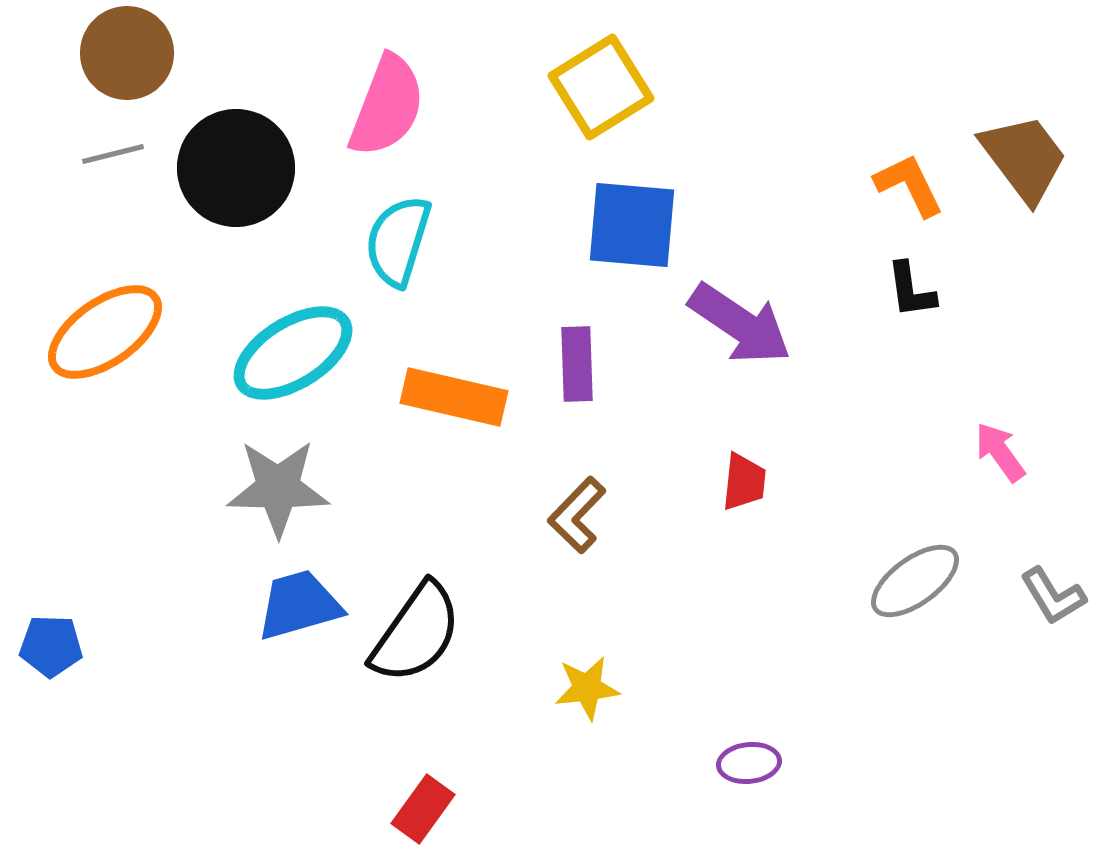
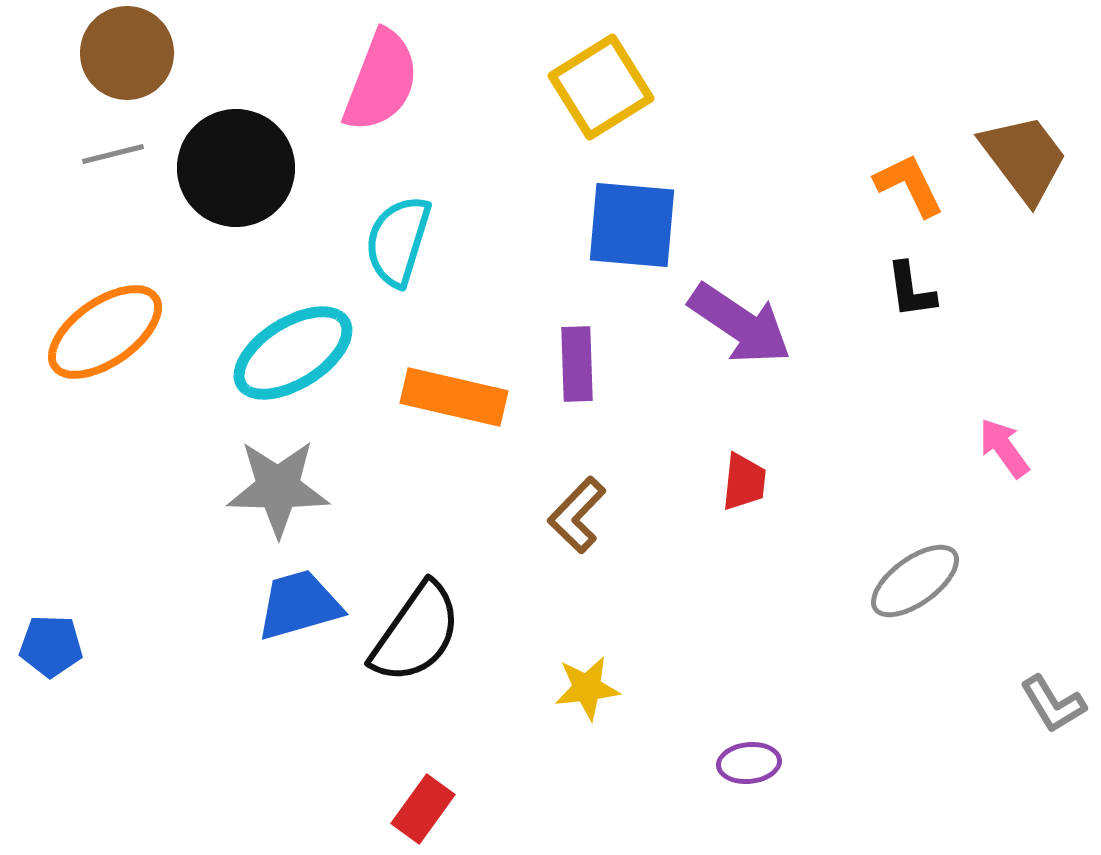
pink semicircle: moved 6 px left, 25 px up
pink arrow: moved 4 px right, 4 px up
gray L-shape: moved 108 px down
